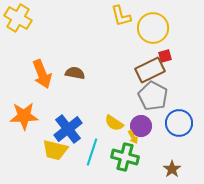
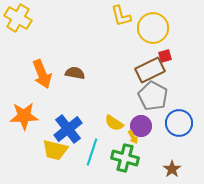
green cross: moved 1 px down
